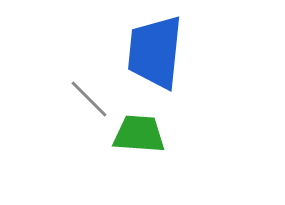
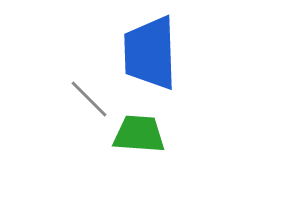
blue trapezoid: moved 5 px left, 1 px down; rotated 8 degrees counterclockwise
